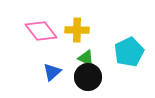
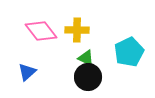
blue triangle: moved 25 px left
